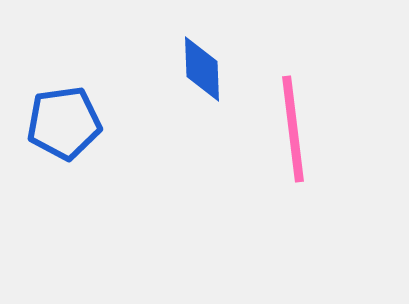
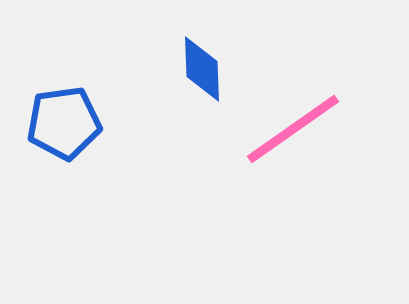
pink line: rotated 62 degrees clockwise
